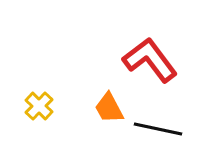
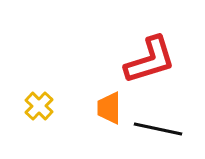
red L-shape: rotated 110 degrees clockwise
orange trapezoid: rotated 28 degrees clockwise
